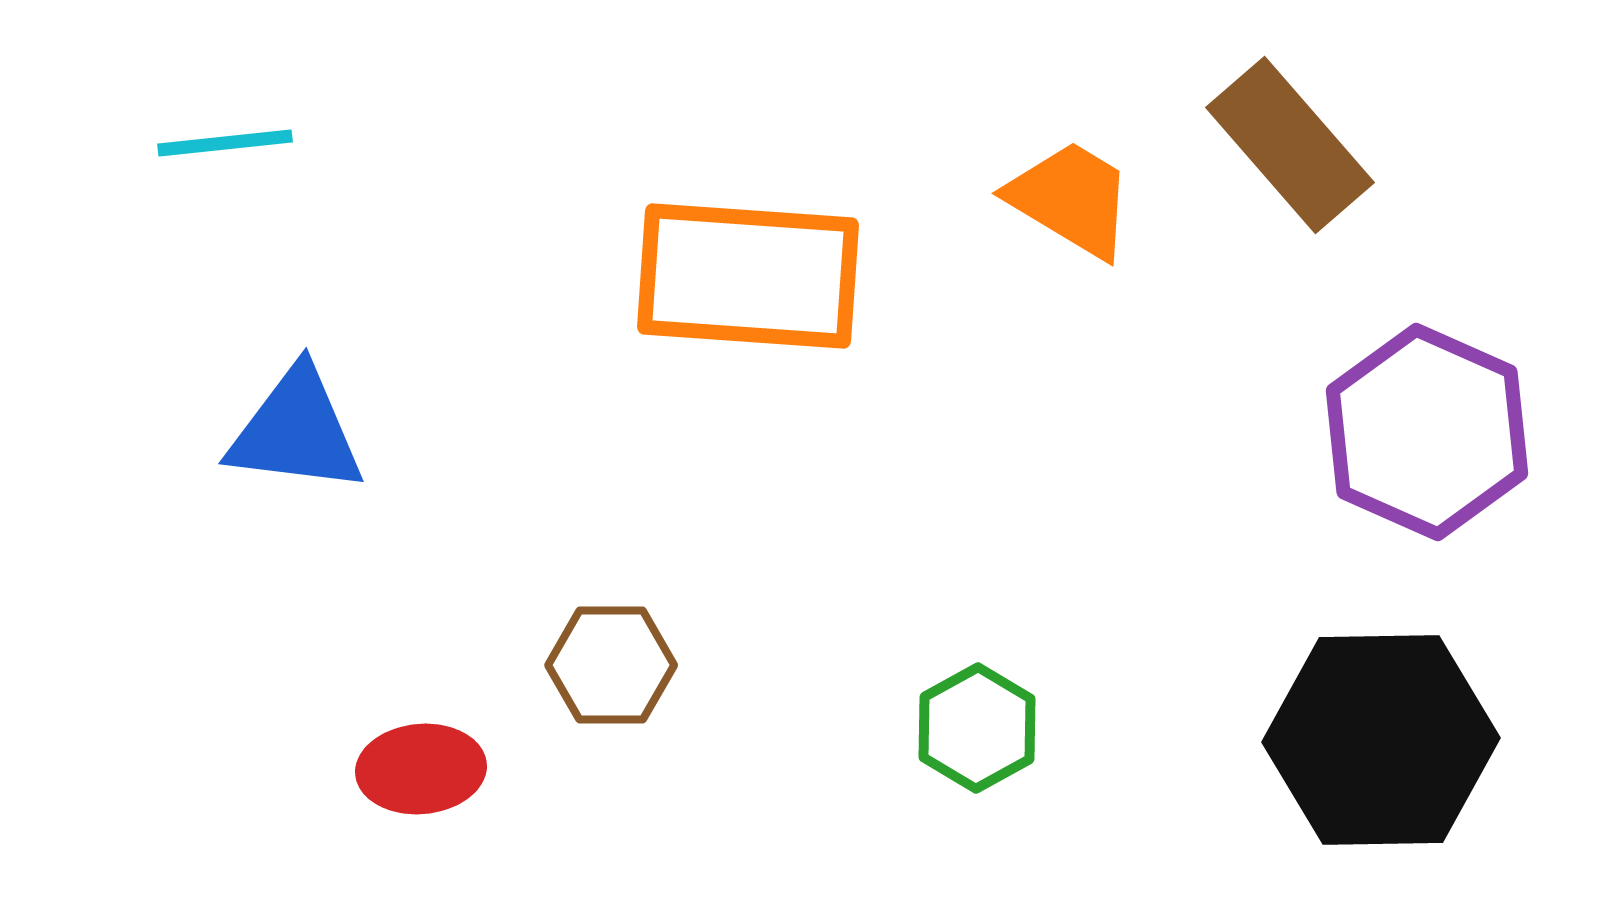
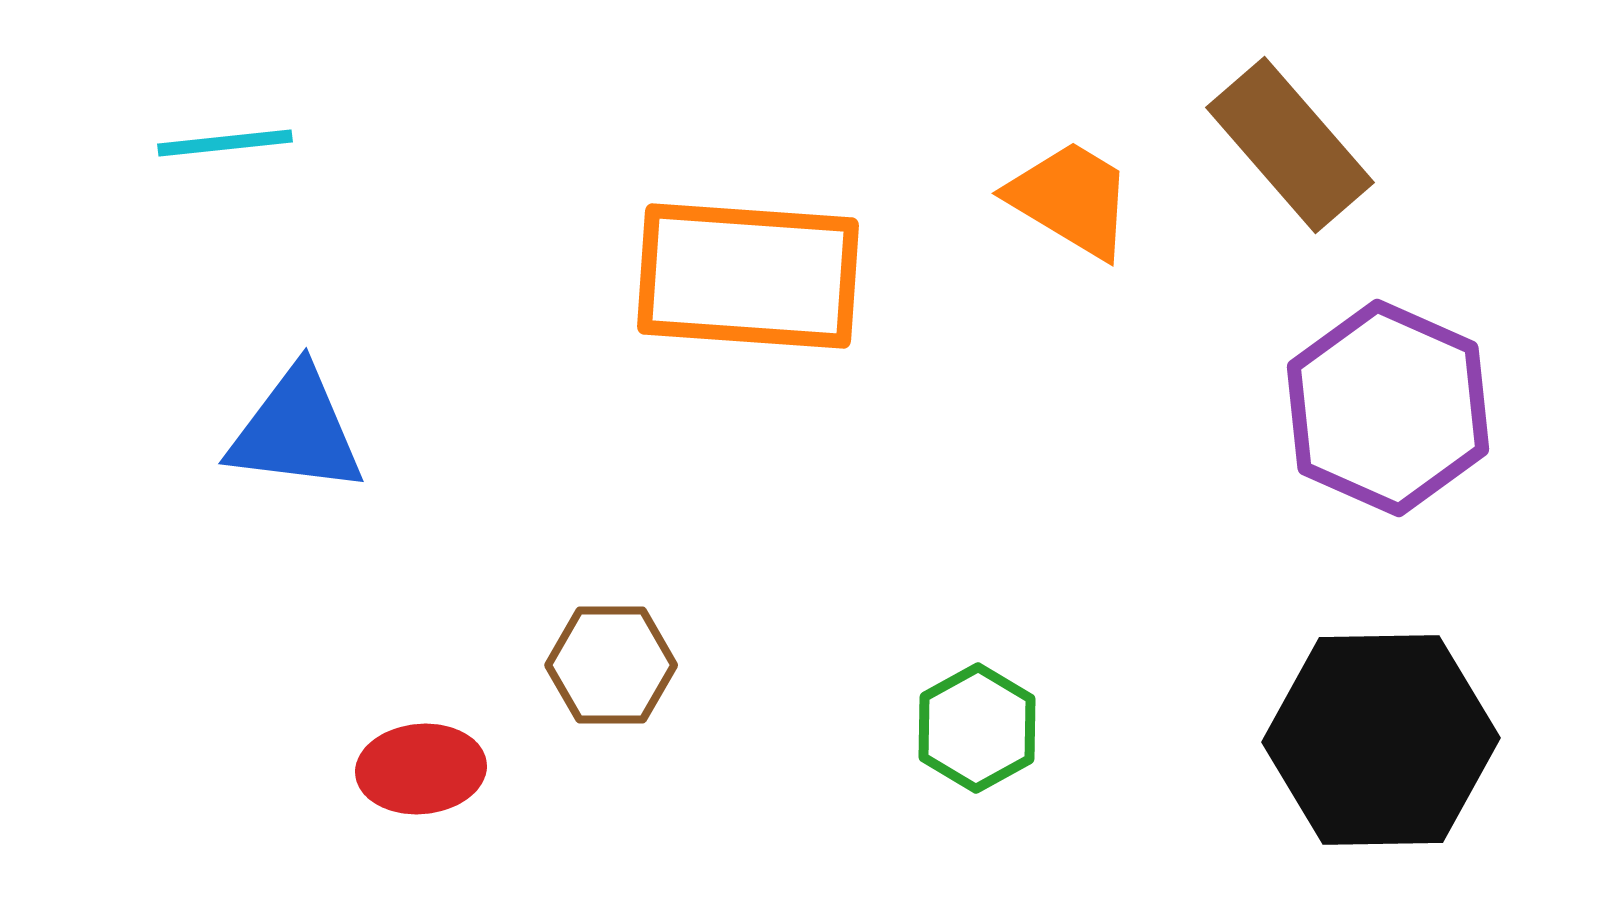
purple hexagon: moved 39 px left, 24 px up
